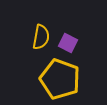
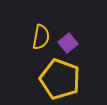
purple square: rotated 24 degrees clockwise
